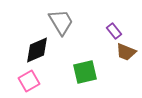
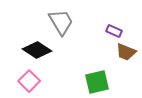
purple rectangle: rotated 28 degrees counterclockwise
black diamond: rotated 56 degrees clockwise
green square: moved 12 px right, 10 px down
pink square: rotated 15 degrees counterclockwise
